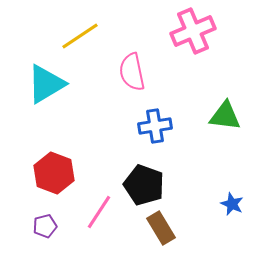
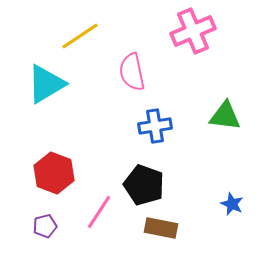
brown rectangle: rotated 48 degrees counterclockwise
